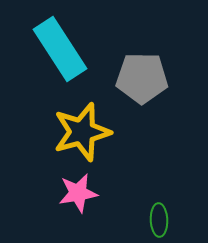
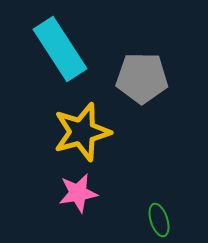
green ellipse: rotated 16 degrees counterclockwise
